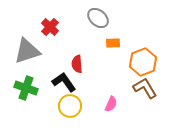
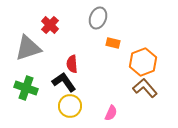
gray ellipse: rotated 70 degrees clockwise
red cross: moved 2 px up
orange rectangle: rotated 16 degrees clockwise
gray triangle: moved 1 px right, 3 px up
red semicircle: moved 5 px left
brown L-shape: rotated 10 degrees counterclockwise
pink semicircle: moved 9 px down
